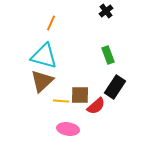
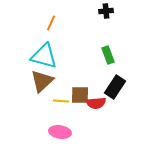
black cross: rotated 32 degrees clockwise
red semicircle: moved 3 px up; rotated 36 degrees clockwise
pink ellipse: moved 8 px left, 3 px down
